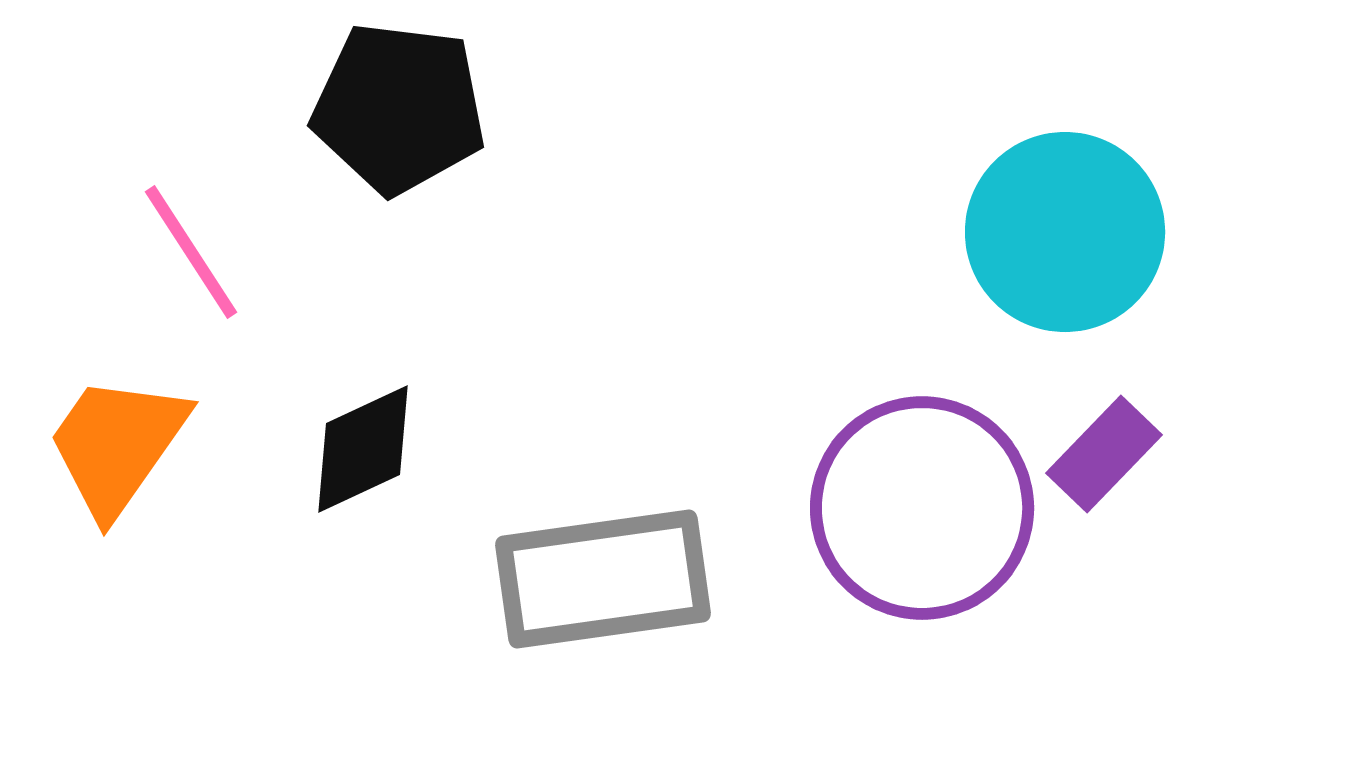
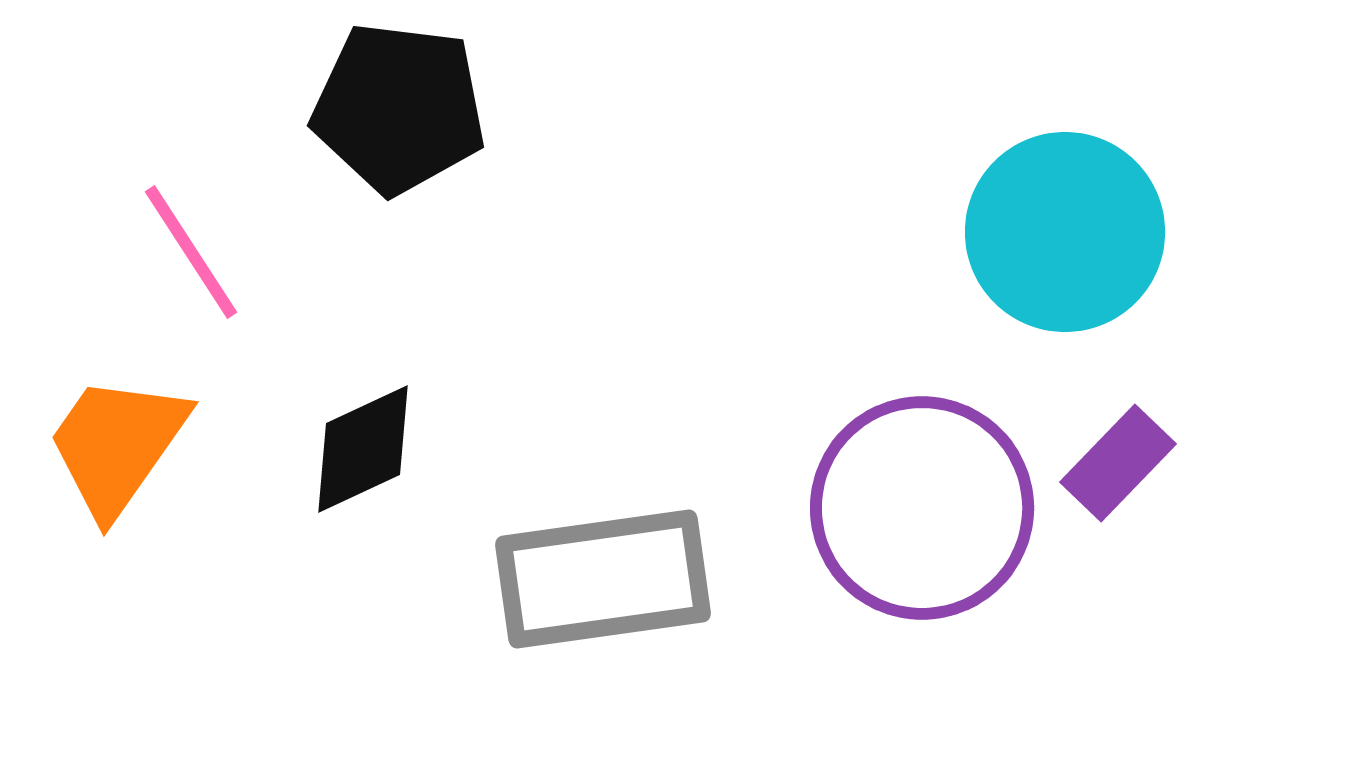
purple rectangle: moved 14 px right, 9 px down
